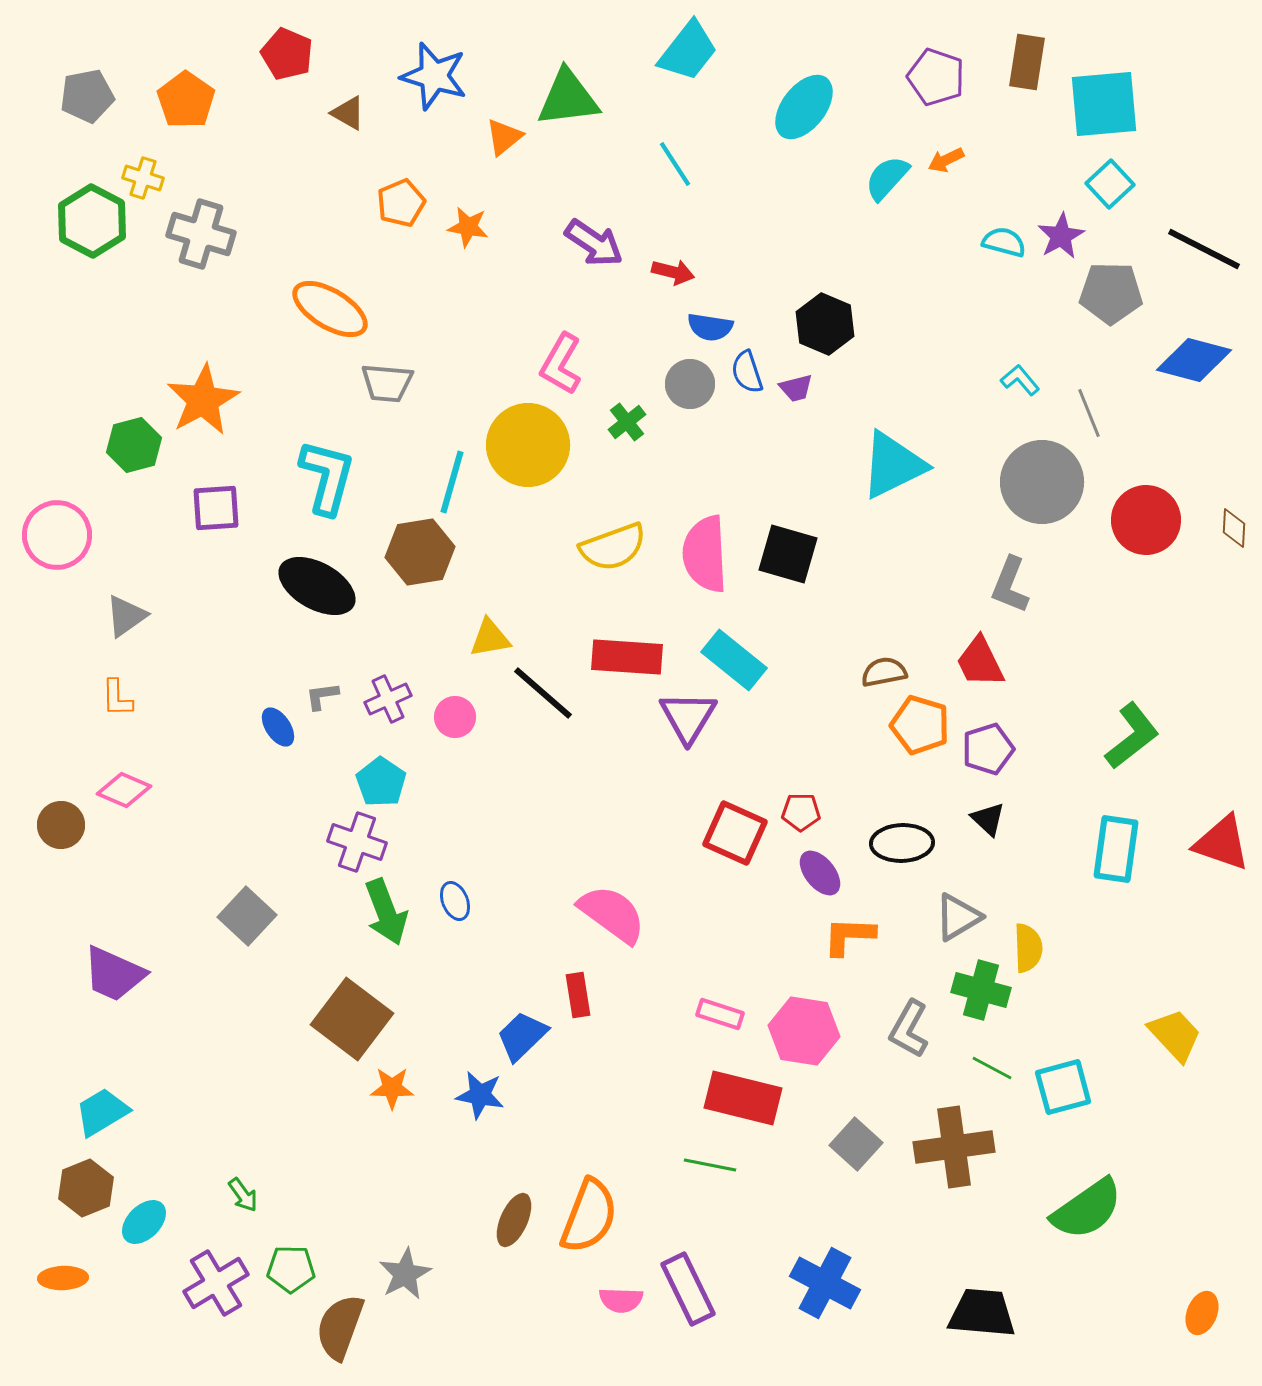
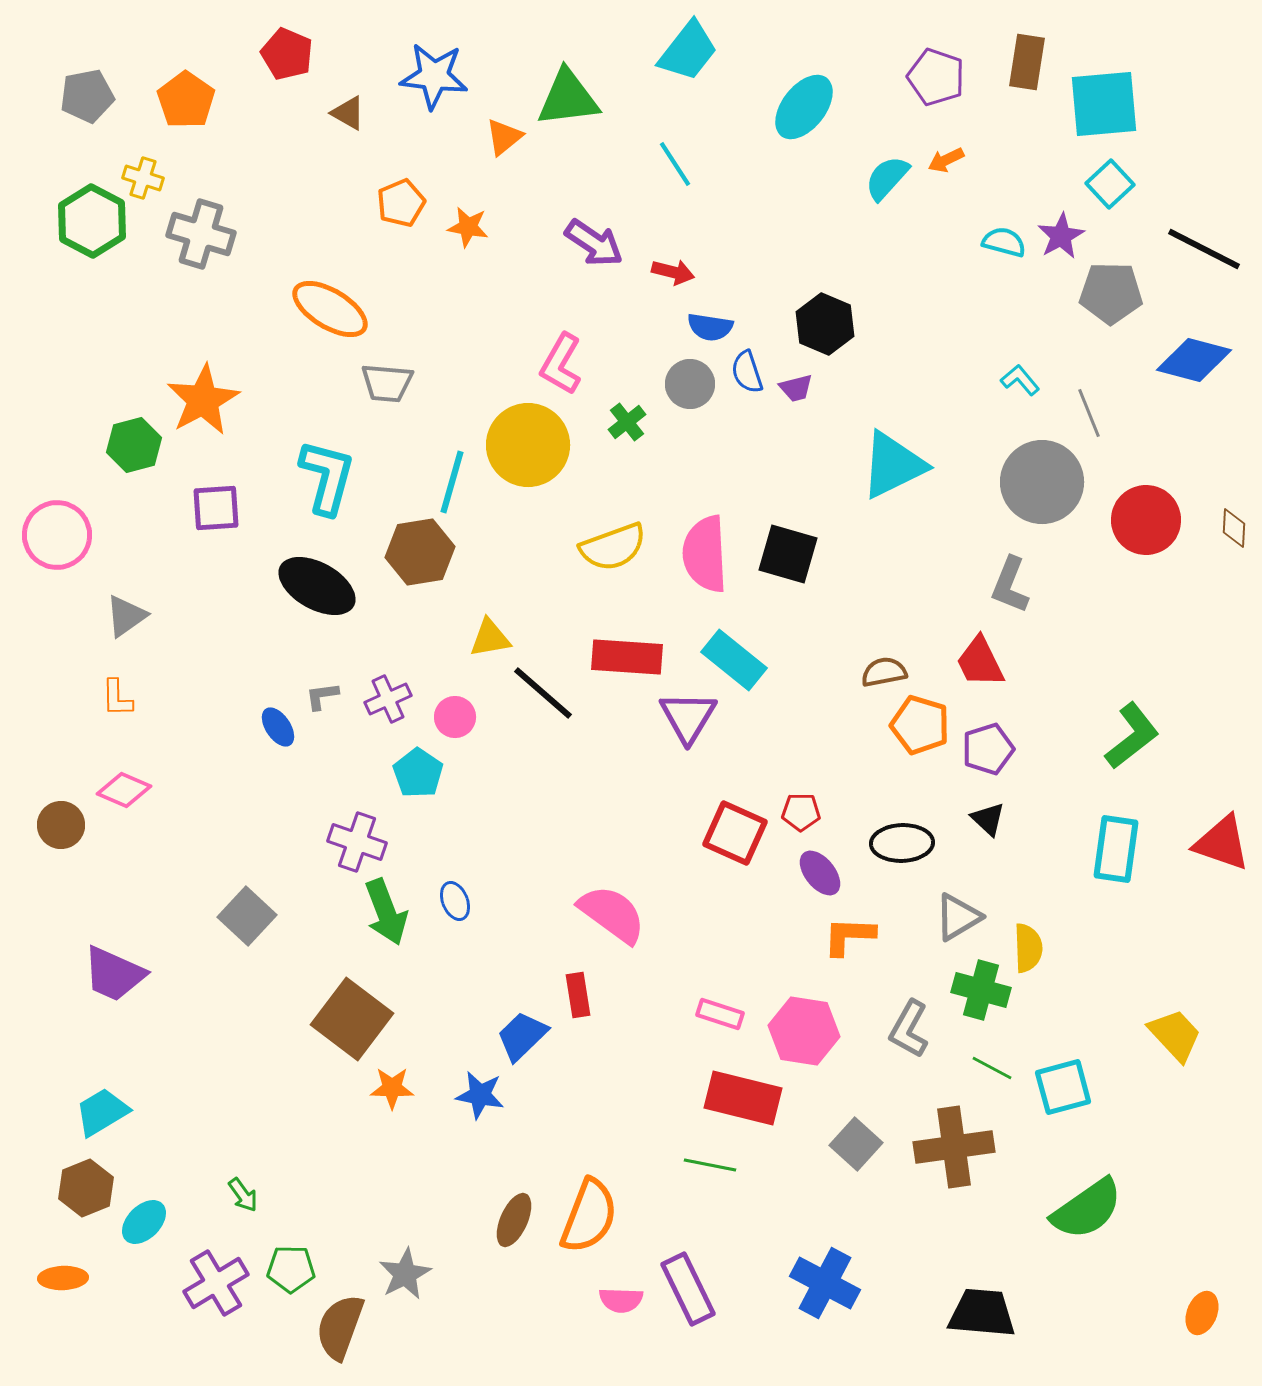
blue star at (434, 76): rotated 10 degrees counterclockwise
cyan pentagon at (381, 782): moved 37 px right, 9 px up
